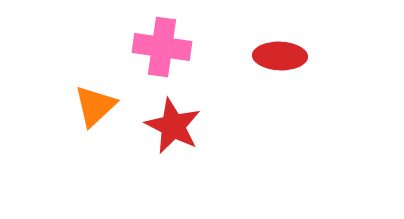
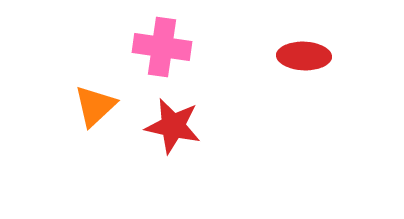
red ellipse: moved 24 px right
red star: rotated 14 degrees counterclockwise
